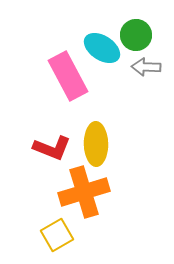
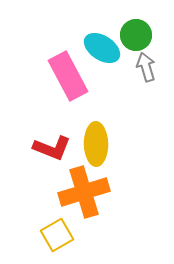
gray arrow: rotated 72 degrees clockwise
